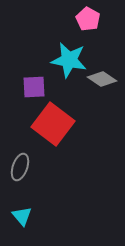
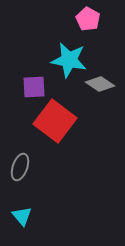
gray diamond: moved 2 px left, 5 px down
red square: moved 2 px right, 3 px up
